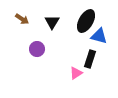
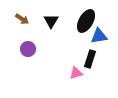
black triangle: moved 1 px left, 1 px up
blue triangle: rotated 24 degrees counterclockwise
purple circle: moved 9 px left
pink triangle: rotated 16 degrees clockwise
